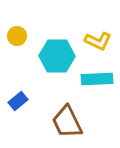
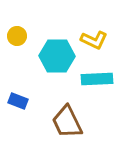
yellow L-shape: moved 4 px left, 1 px up
blue rectangle: rotated 60 degrees clockwise
